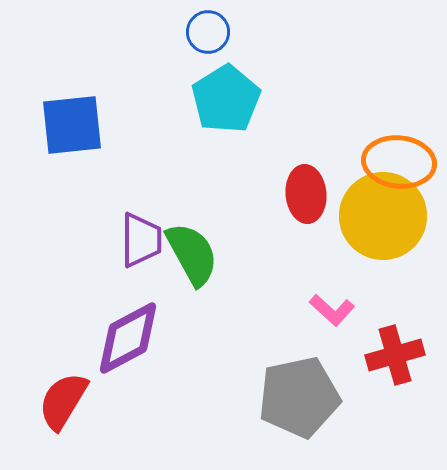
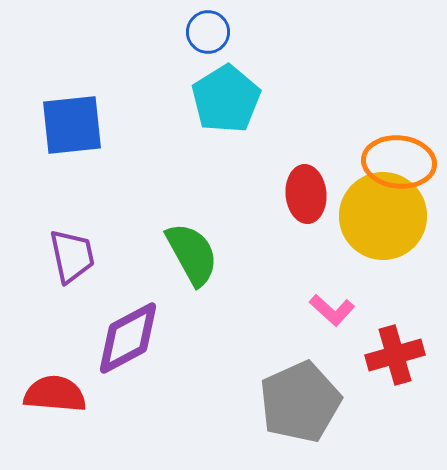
purple trapezoid: moved 69 px left, 16 px down; rotated 12 degrees counterclockwise
gray pentagon: moved 1 px right, 5 px down; rotated 12 degrees counterclockwise
red semicircle: moved 8 px left, 7 px up; rotated 64 degrees clockwise
